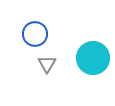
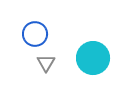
gray triangle: moved 1 px left, 1 px up
